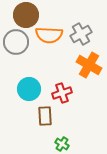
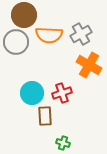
brown circle: moved 2 px left
cyan circle: moved 3 px right, 4 px down
green cross: moved 1 px right, 1 px up; rotated 16 degrees counterclockwise
